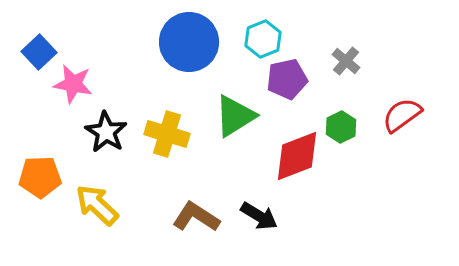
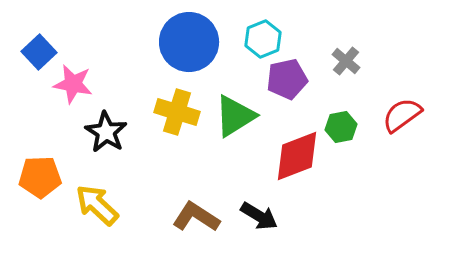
green hexagon: rotated 16 degrees clockwise
yellow cross: moved 10 px right, 22 px up
